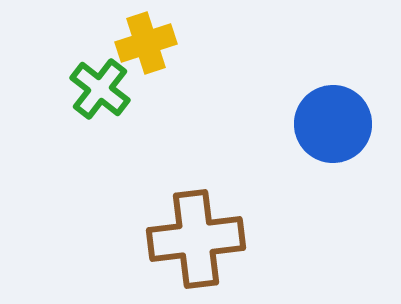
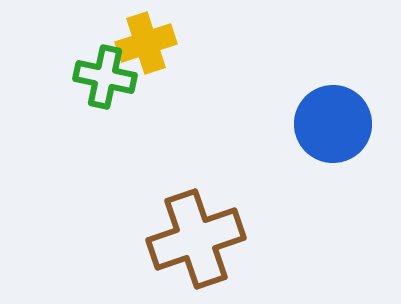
green cross: moved 5 px right, 12 px up; rotated 26 degrees counterclockwise
brown cross: rotated 12 degrees counterclockwise
